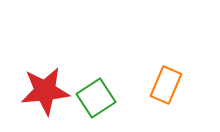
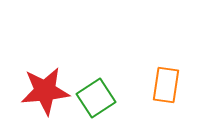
orange rectangle: rotated 15 degrees counterclockwise
